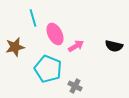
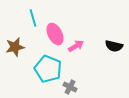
gray cross: moved 5 px left, 1 px down
